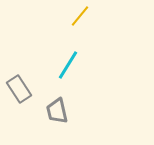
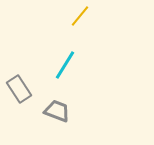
cyan line: moved 3 px left
gray trapezoid: rotated 124 degrees clockwise
